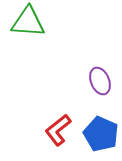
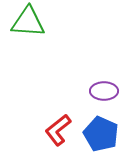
purple ellipse: moved 4 px right, 10 px down; rotated 68 degrees counterclockwise
